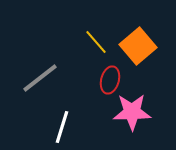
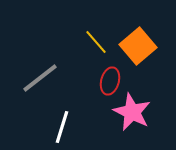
red ellipse: moved 1 px down
pink star: rotated 27 degrees clockwise
